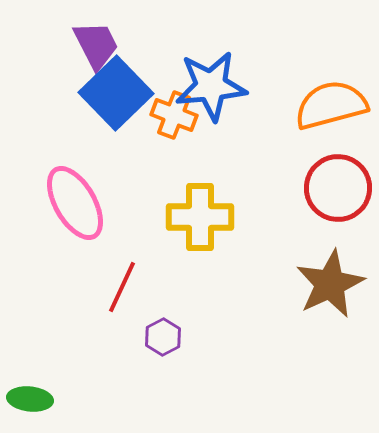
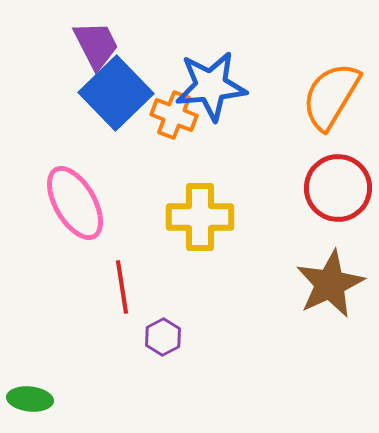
orange semicircle: moved 9 px up; rotated 44 degrees counterclockwise
red line: rotated 34 degrees counterclockwise
